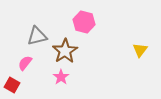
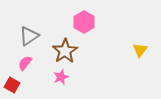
pink hexagon: rotated 15 degrees clockwise
gray triangle: moved 8 px left; rotated 20 degrees counterclockwise
pink star: rotated 14 degrees clockwise
